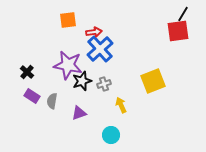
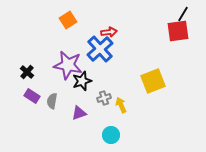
orange square: rotated 24 degrees counterclockwise
red arrow: moved 15 px right
gray cross: moved 14 px down
